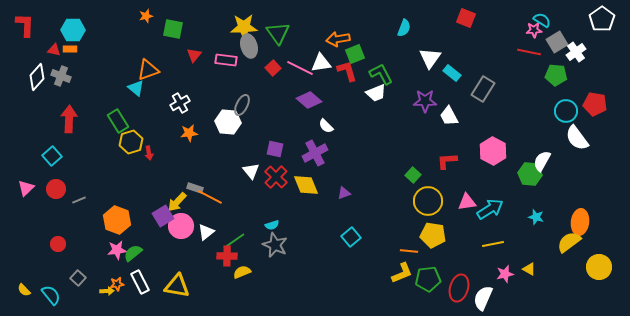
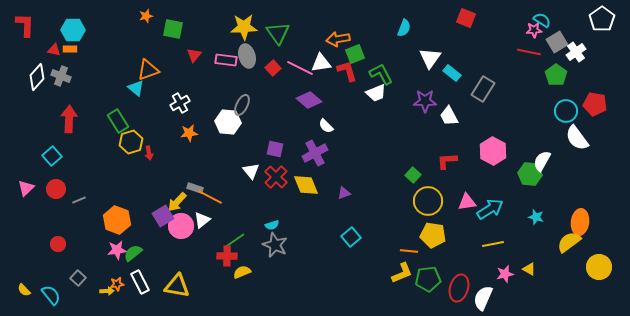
gray ellipse at (249, 46): moved 2 px left, 10 px down
green pentagon at (556, 75): rotated 30 degrees clockwise
white triangle at (206, 232): moved 4 px left, 12 px up
